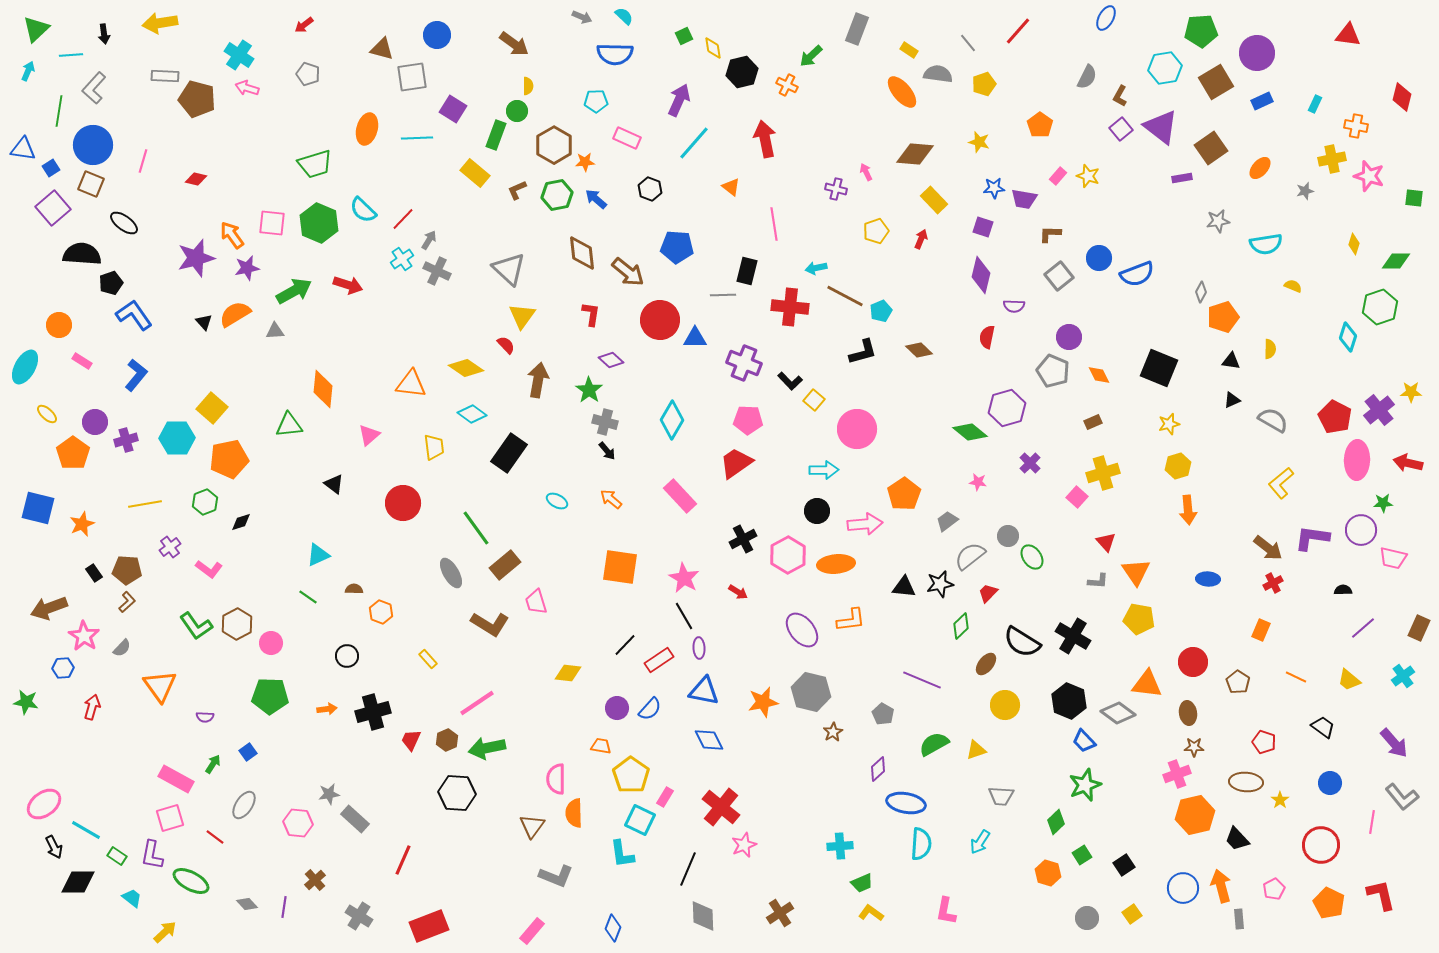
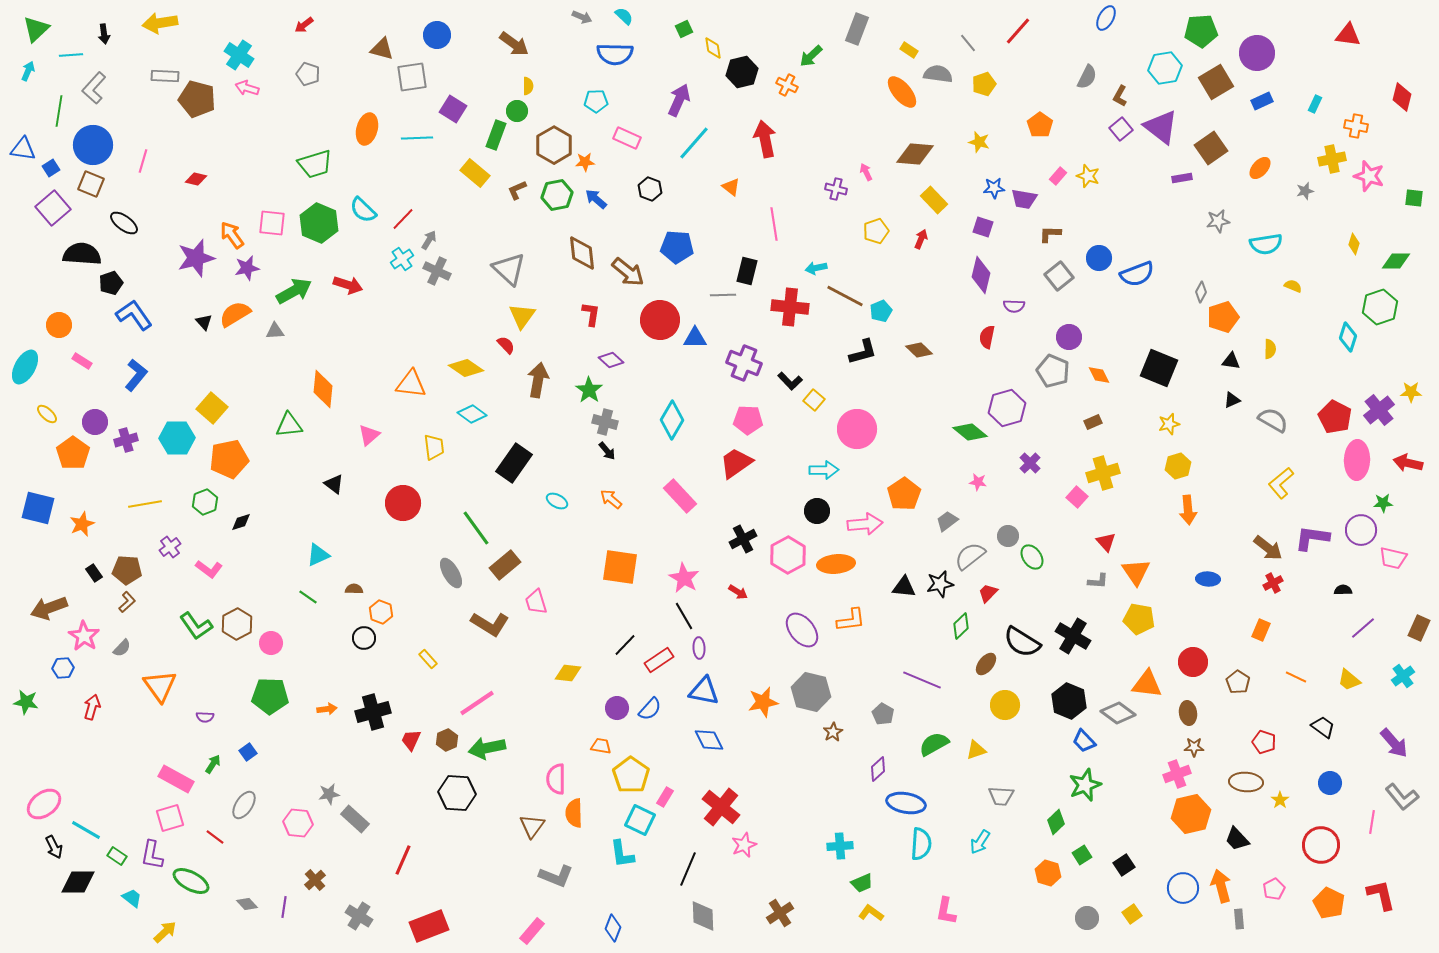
green square at (684, 36): moved 7 px up
black rectangle at (509, 453): moved 5 px right, 10 px down
black circle at (347, 656): moved 17 px right, 18 px up
orange hexagon at (1195, 815): moved 4 px left, 1 px up
